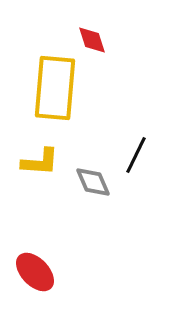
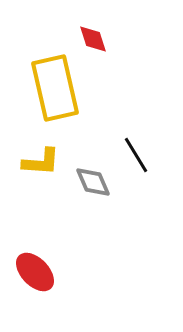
red diamond: moved 1 px right, 1 px up
yellow rectangle: rotated 18 degrees counterclockwise
black line: rotated 57 degrees counterclockwise
yellow L-shape: moved 1 px right
